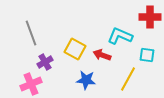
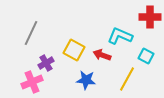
gray line: rotated 45 degrees clockwise
yellow square: moved 1 px left, 1 px down
cyan square: moved 1 px left, 1 px down; rotated 21 degrees clockwise
purple cross: moved 1 px right, 1 px down
yellow line: moved 1 px left
pink cross: moved 1 px right, 2 px up
